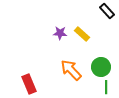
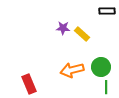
black rectangle: rotated 49 degrees counterclockwise
purple star: moved 3 px right, 5 px up
orange arrow: moved 1 px right; rotated 60 degrees counterclockwise
